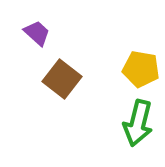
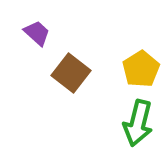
yellow pentagon: rotated 30 degrees clockwise
brown square: moved 9 px right, 6 px up
